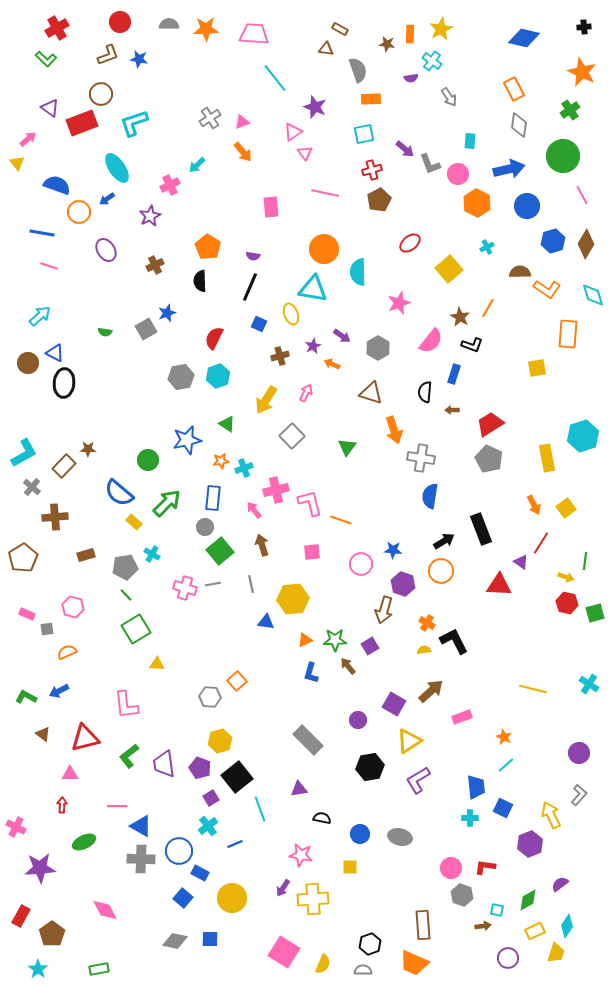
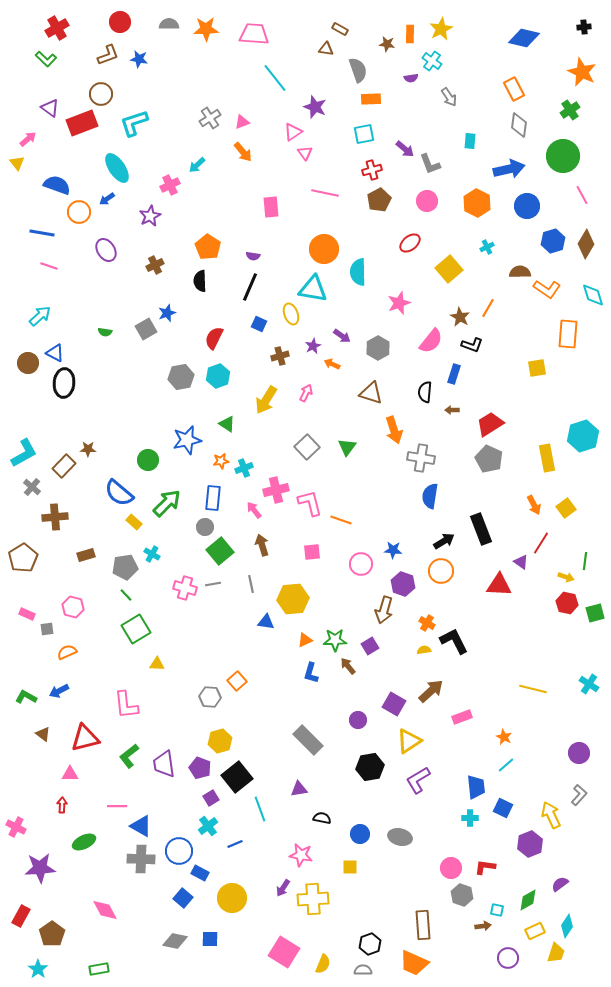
pink circle at (458, 174): moved 31 px left, 27 px down
gray square at (292, 436): moved 15 px right, 11 px down
